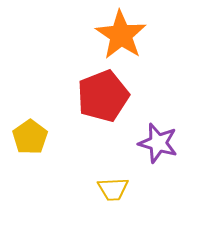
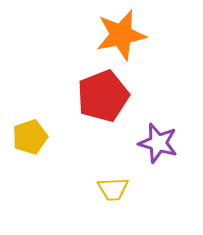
orange star: rotated 27 degrees clockwise
yellow pentagon: rotated 16 degrees clockwise
